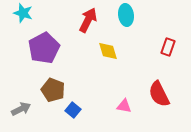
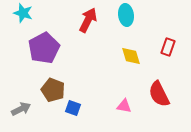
yellow diamond: moved 23 px right, 5 px down
blue square: moved 2 px up; rotated 21 degrees counterclockwise
